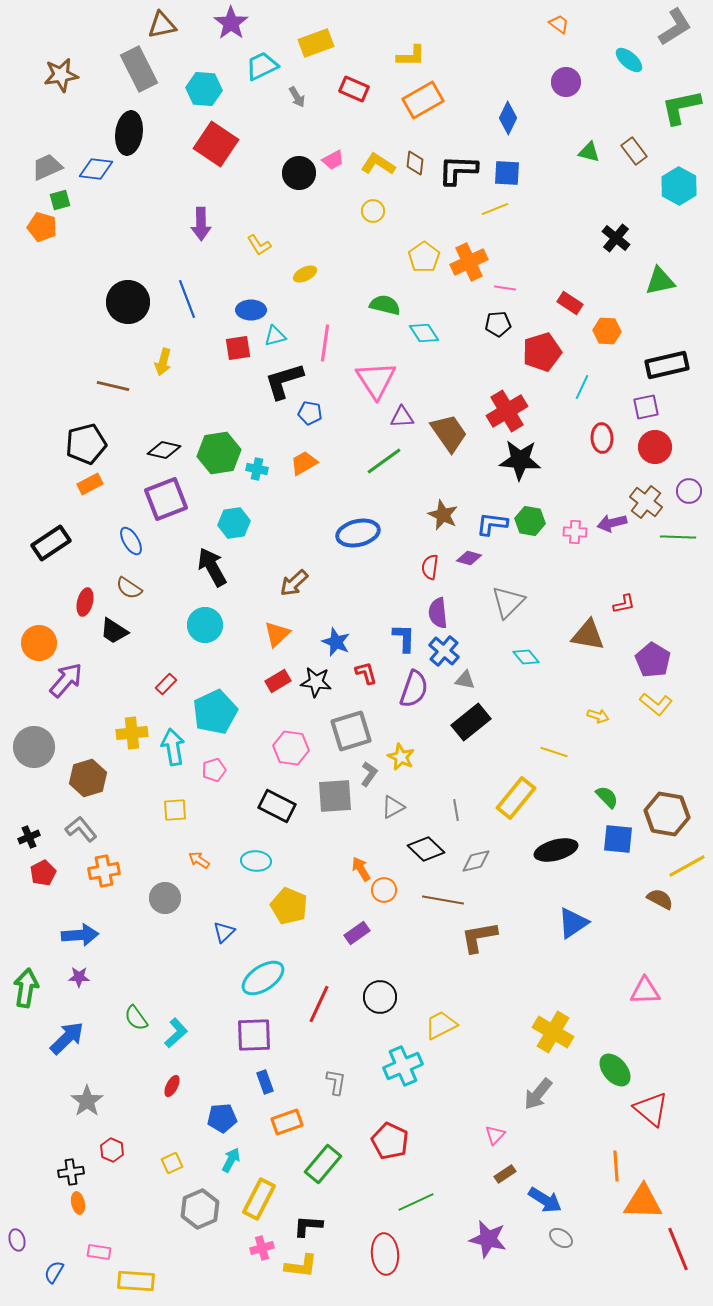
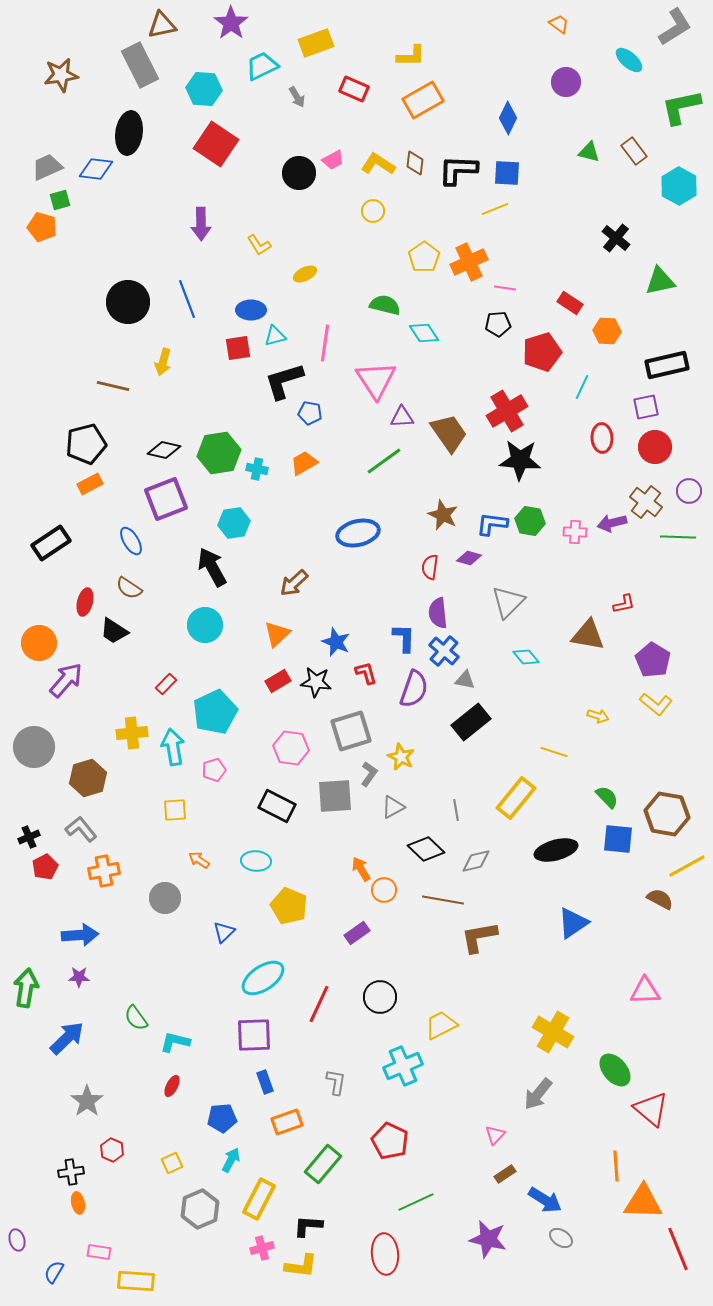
gray rectangle at (139, 69): moved 1 px right, 4 px up
red pentagon at (43, 873): moved 2 px right, 6 px up
cyan L-shape at (176, 1033): moved 1 px left, 9 px down; rotated 124 degrees counterclockwise
